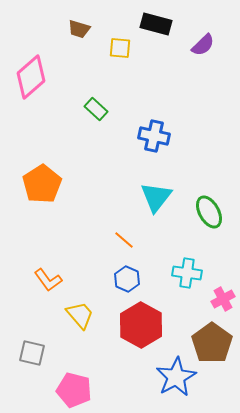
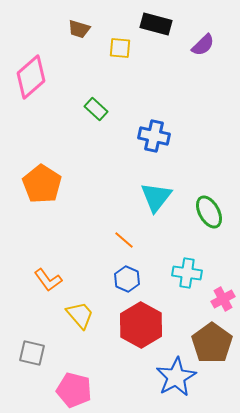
orange pentagon: rotated 6 degrees counterclockwise
